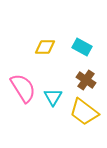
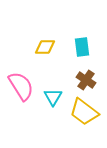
cyan rectangle: rotated 54 degrees clockwise
pink semicircle: moved 2 px left, 2 px up
